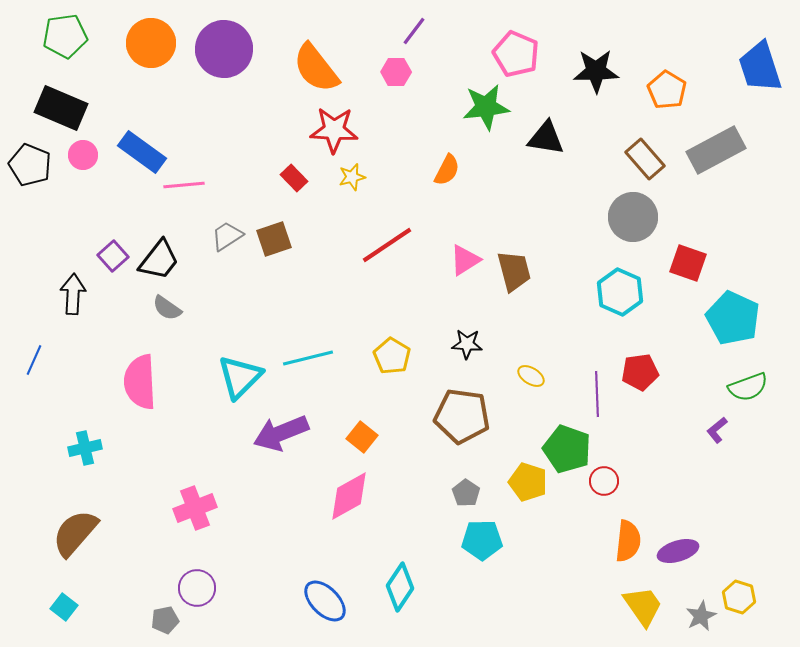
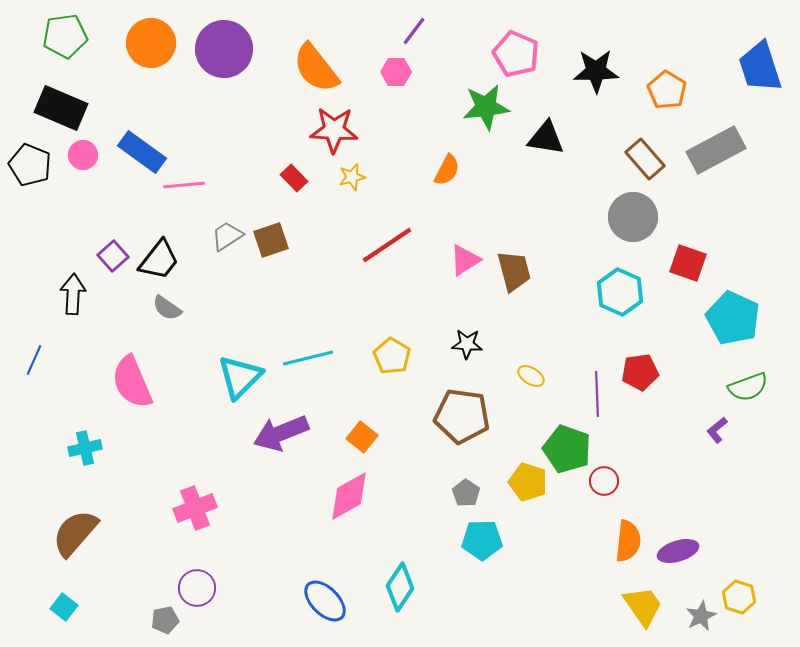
brown square at (274, 239): moved 3 px left, 1 px down
pink semicircle at (140, 382): moved 8 px left; rotated 20 degrees counterclockwise
